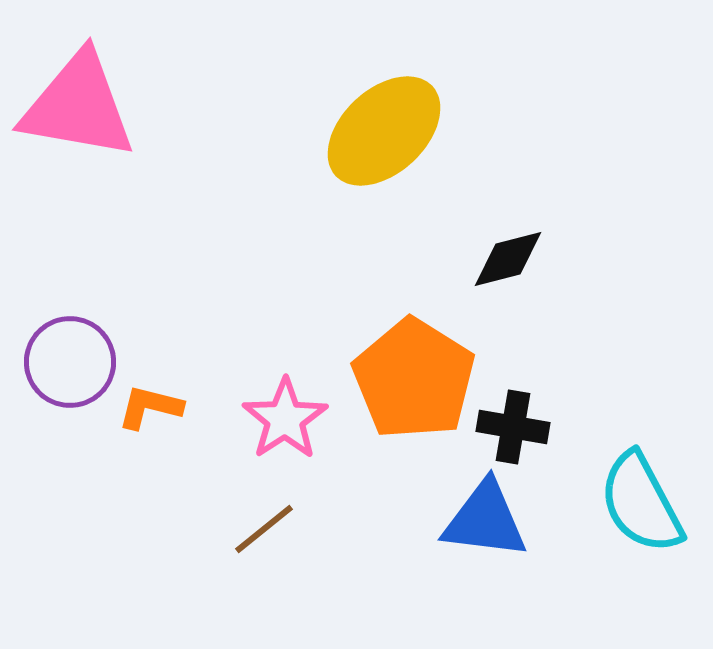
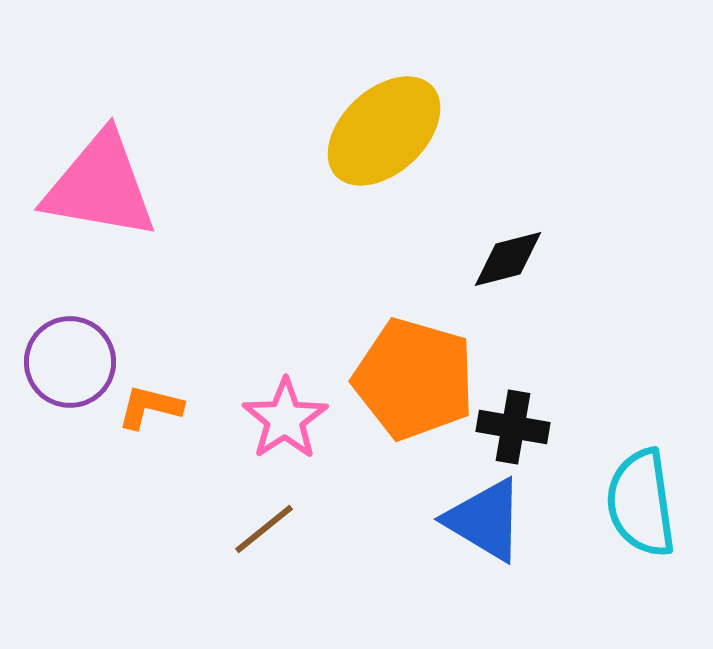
pink triangle: moved 22 px right, 80 px down
orange pentagon: rotated 16 degrees counterclockwise
cyan semicircle: rotated 20 degrees clockwise
blue triangle: rotated 24 degrees clockwise
